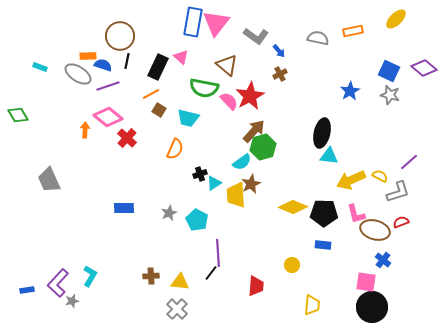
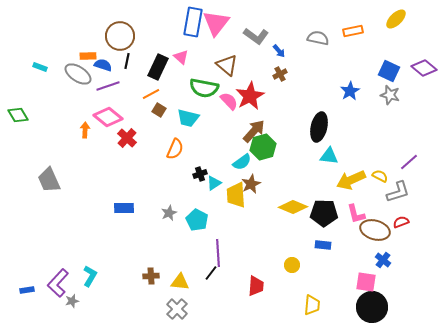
black ellipse at (322, 133): moved 3 px left, 6 px up
